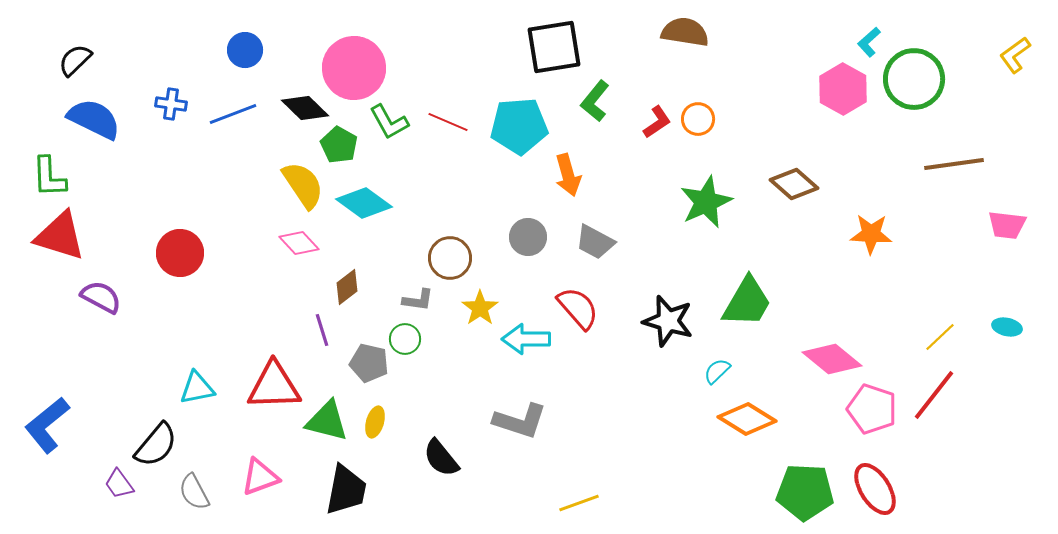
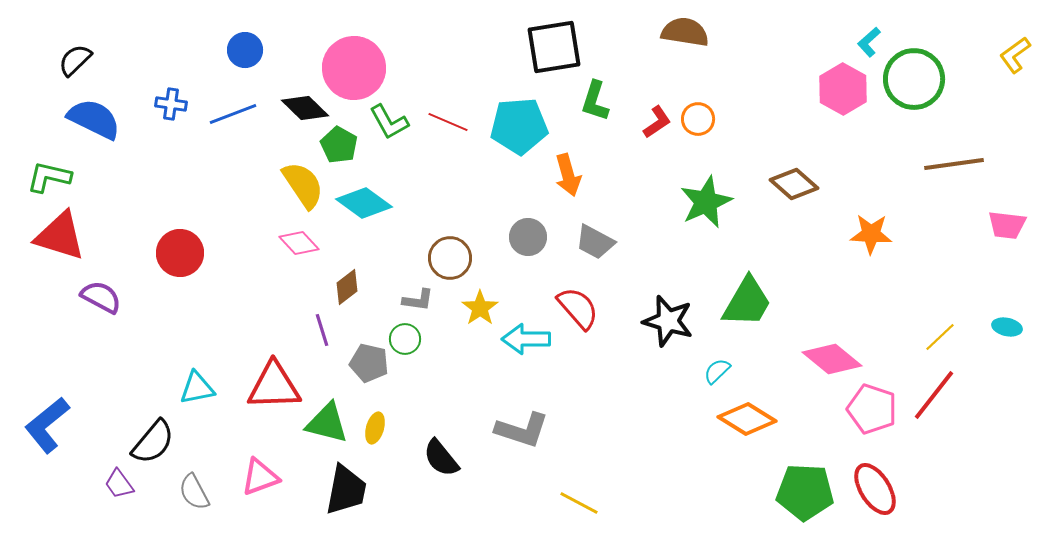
green L-shape at (595, 101): rotated 21 degrees counterclockwise
green L-shape at (49, 177): rotated 105 degrees clockwise
green triangle at (327, 421): moved 2 px down
gray L-shape at (520, 421): moved 2 px right, 9 px down
yellow ellipse at (375, 422): moved 6 px down
black semicircle at (156, 445): moved 3 px left, 3 px up
yellow line at (579, 503): rotated 48 degrees clockwise
